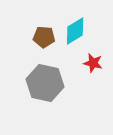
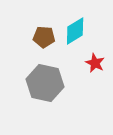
red star: moved 2 px right; rotated 12 degrees clockwise
